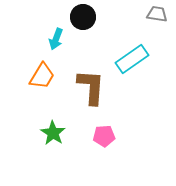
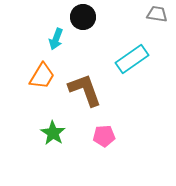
brown L-shape: moved 6 px left, 3 px down; rotated 24 degrees counterclockwise
